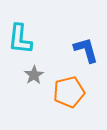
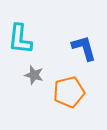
blue L-shape: moved 2 px left, 2 px up
gray star: rotated 24 degrees counterclockwise
